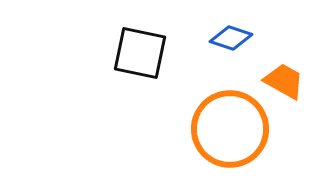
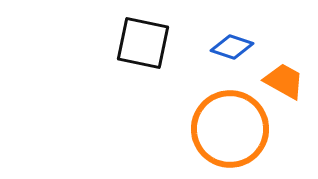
blue diamond: moved 1 px right, 9 px down
black square: moved 3 px right, 10 px up
